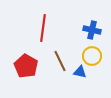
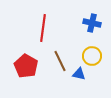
blue cross: moved 7 px up
blue triangle: moved 1 px left, 2 px down
